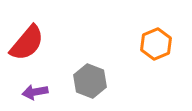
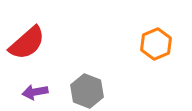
red semicircle: rotated 9 degrees clockwise
gray hexagon: moved 3 px left, 10 px down
